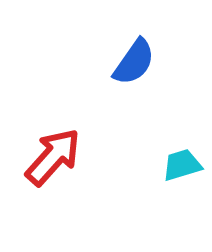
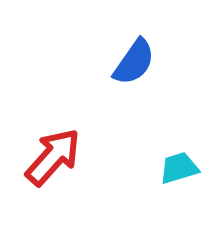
cyan trapezoid: moved 3 px left, 3 px down
